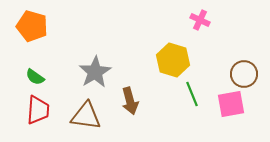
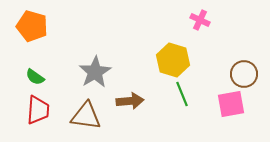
green line: moved 10 px left
brown arrow: rotated 80 degrees counterclockwise
